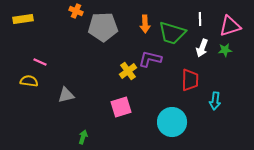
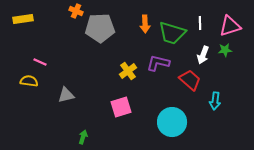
white line: moved 4 px down
gray pentagon: moved 3 px left, 1 px down
white arrow: moved 1 px right, 7 px down
purple L-shape: moved 8 px right, 4 px down
red trapezoid: rotated 50 degrees counterclockwise
